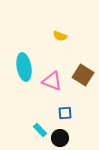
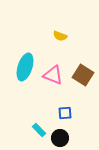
cyan ellipse: moved 1 px right; rotated 28 degrees clockwise
pink triangle: moved 1 px right, 6 px up
cyan rectangle: moved 1 px left
